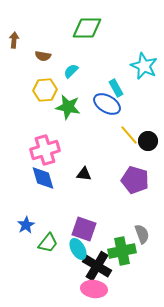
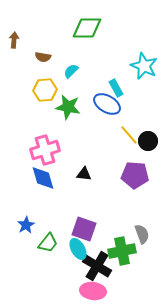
brown semicircle: moved 1 px down
purple pentagon: moved 5 px up; rotated 12 degrees counterclockwise
pink ellipse: moved 1 px left, 2 px down
